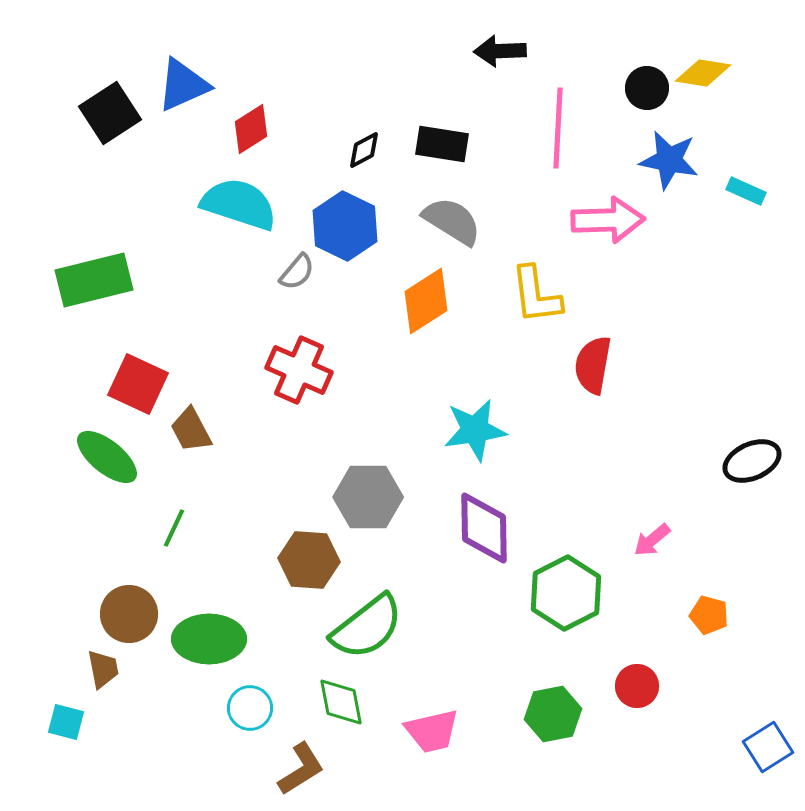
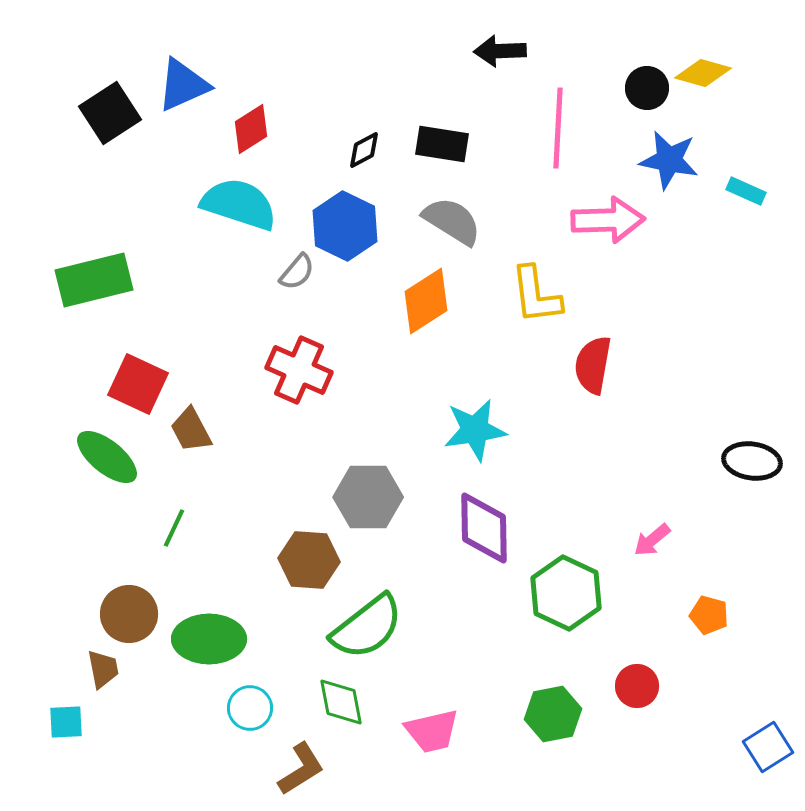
yellow diamond at (703, 73): rotated 6 degrees clockwise
black ellipse at (752, 461): rotated 32 degrees clockwise
green hexagon at (566, 593): rotated 8 degrees counterclockwise
cyan square at (66, 722): rotated 18 degrees counterclockwise
